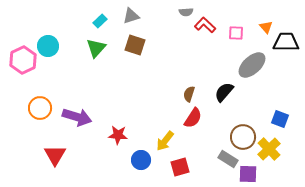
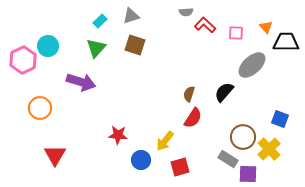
purple arrow: moved 4 px right, 35 px up
